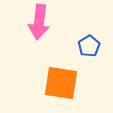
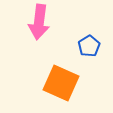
orange square: rotated 15 degrees clockwise
